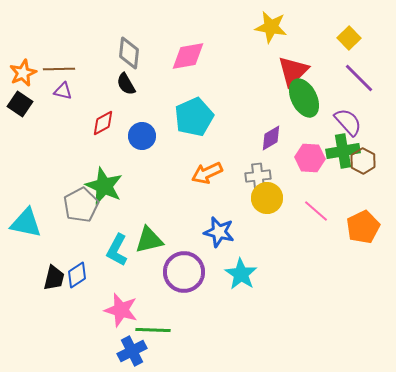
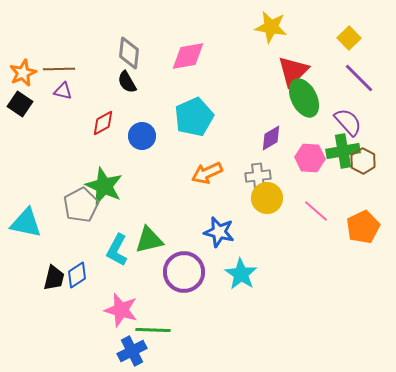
black semicircle: moved 1 px right, 2 px up
